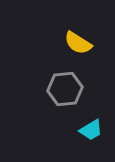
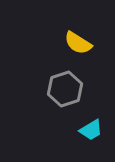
gray hexagon: rotated 12 degrees counterclockwise
